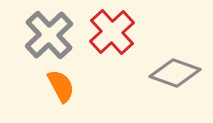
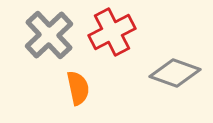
red cross: rotated 15 degrees clockwise
orange semicircle: moved 17 px right, 2 px down; rotated 16 degrees clockwise
